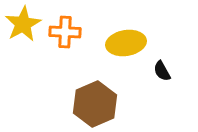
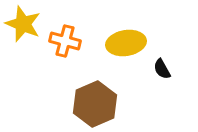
yellow star: rotated 21 degrees counterclockwise
orange cross: moved 9 px down; rotated 12 degrees clockwise
black semicircle: moved 2 px up
